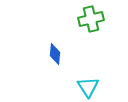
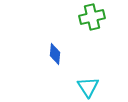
green cross: moved 1 px right, 2 px up
